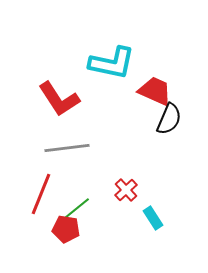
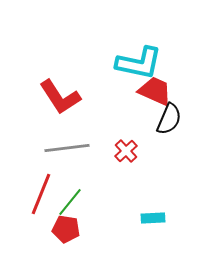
cyan L-shape: moved 27 px right
red L-shape: moved 1 px right, 2 px up
red cross: moved 39 px up
green line: moved 6 px left, 7 px up; rotated 12 degrees counterclockwise
cyan rectangle: rotated 60 degrees counterclockwise
